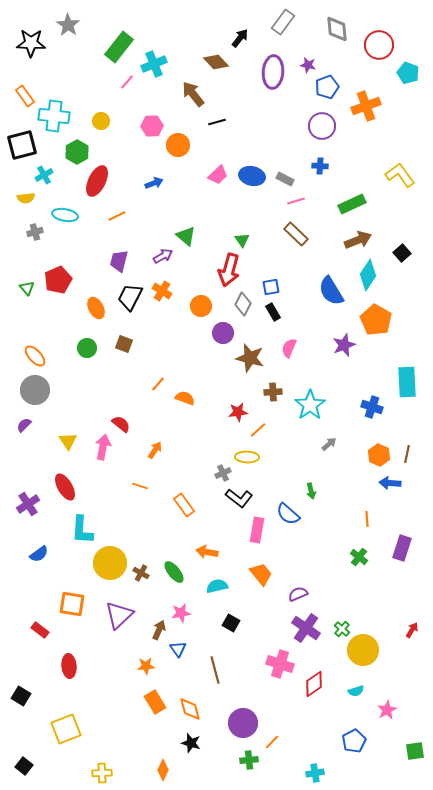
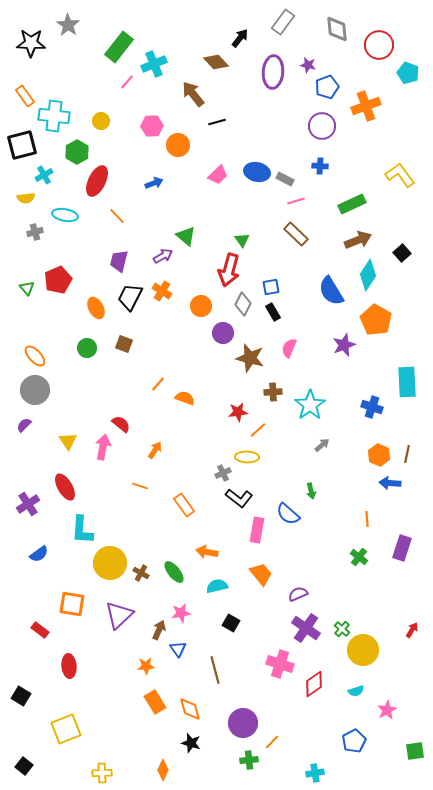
blue ellipse at (252, 176): moved 5 px right, 4 px up
orange line at (117, 216): rotated 72 degrees clockwise
gray arrow at (329, 444): moved 7 px left, 1 px down
